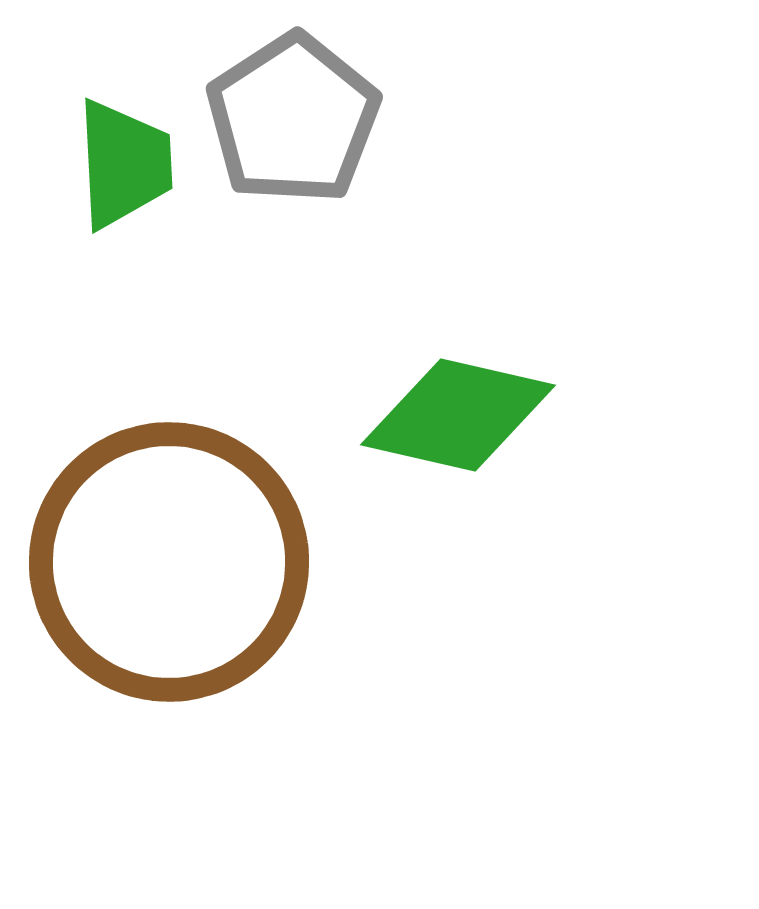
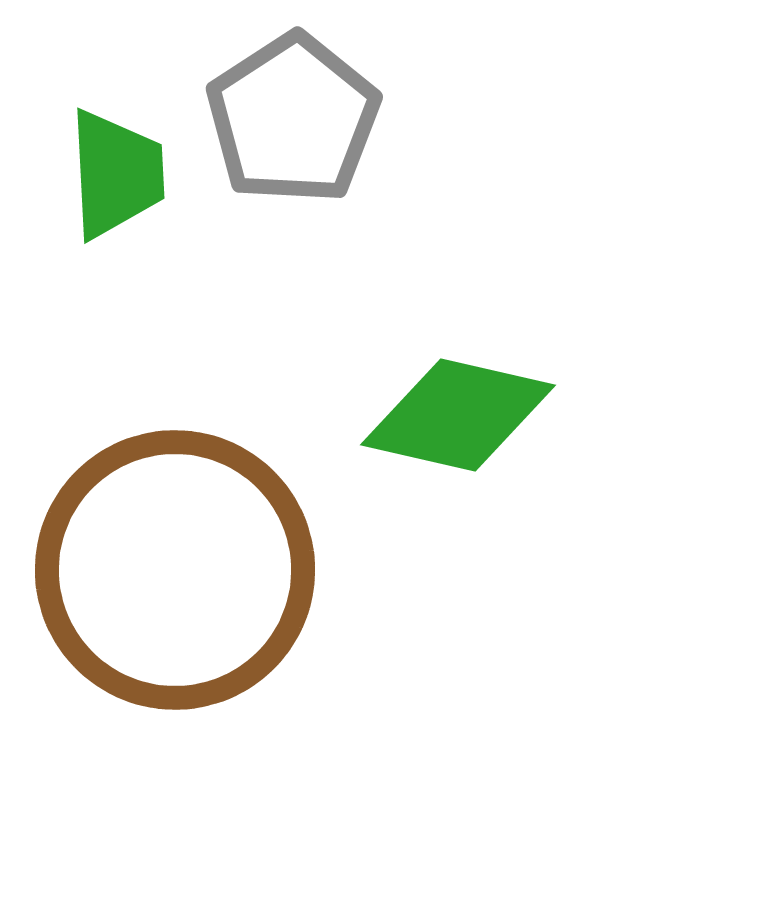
green trapezoid: moved 8 px left, 10 px down
brown circle: moved 6 px right, 8 px down
